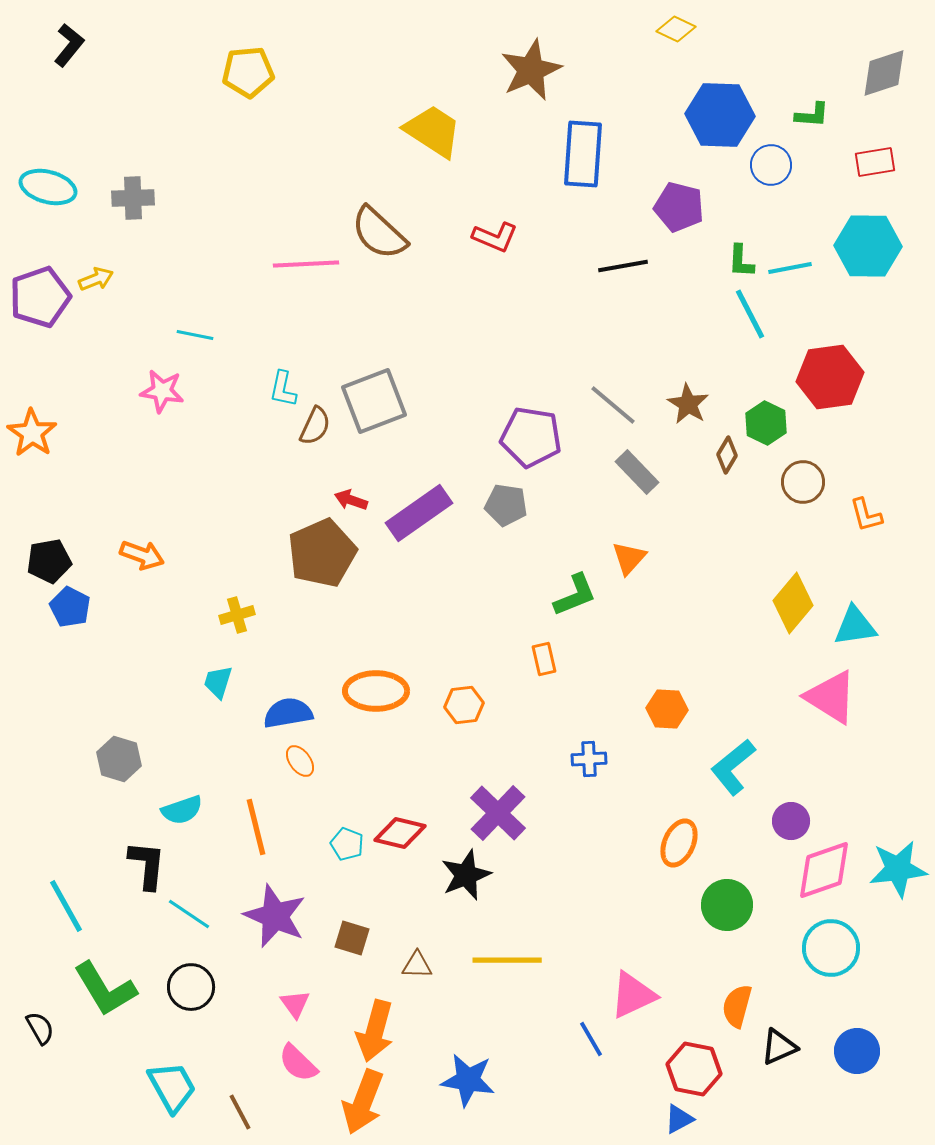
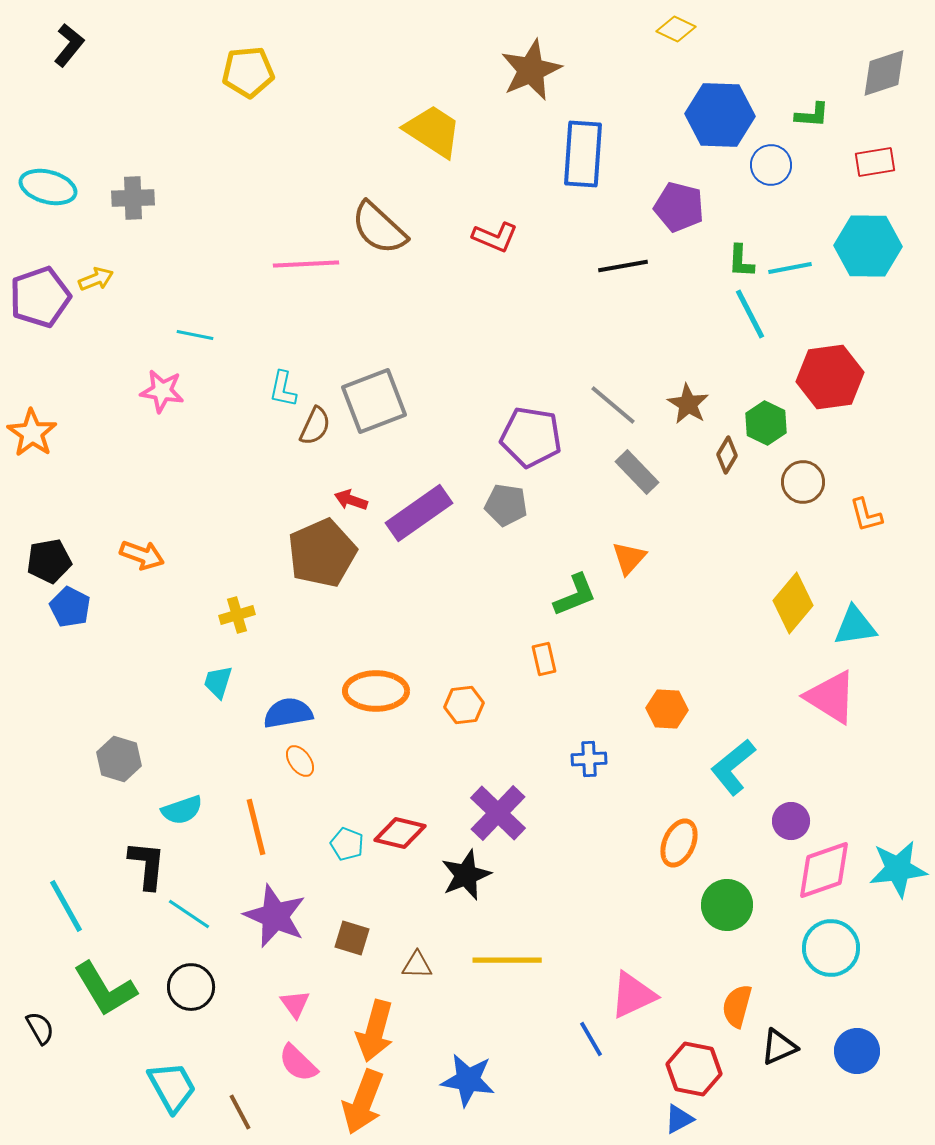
brown semicircle at (379, 233): moved 5 px up
